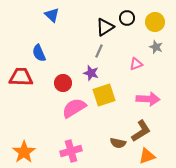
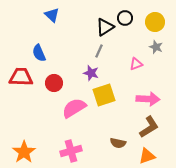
black circle: moved 2 px left
red circle: moved 9 px left
brown L-shape: moved 8 px right, 4 px up
